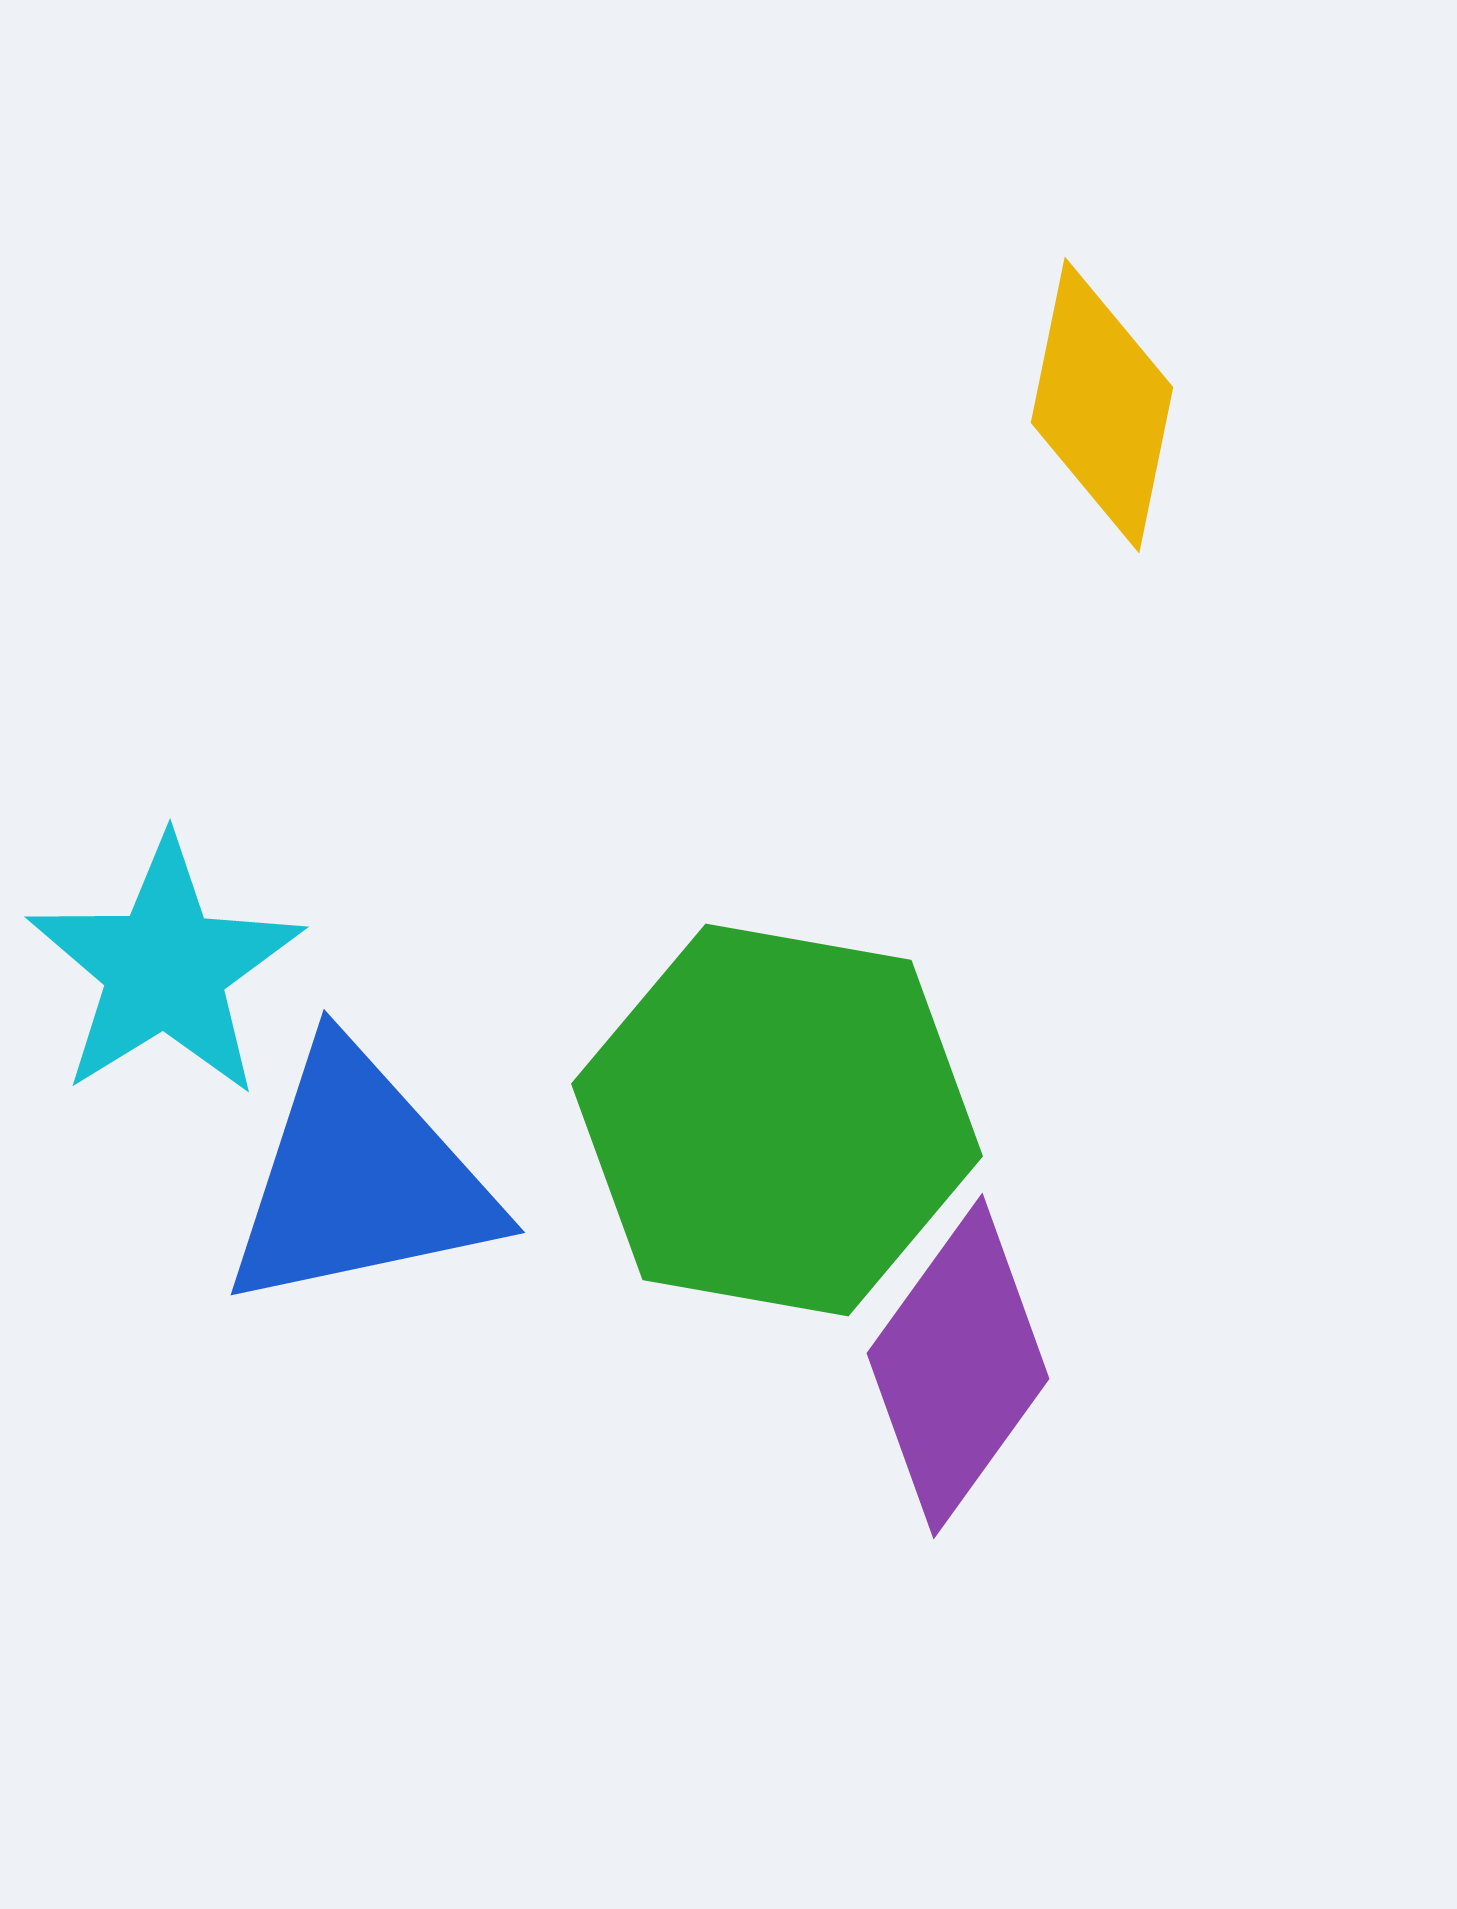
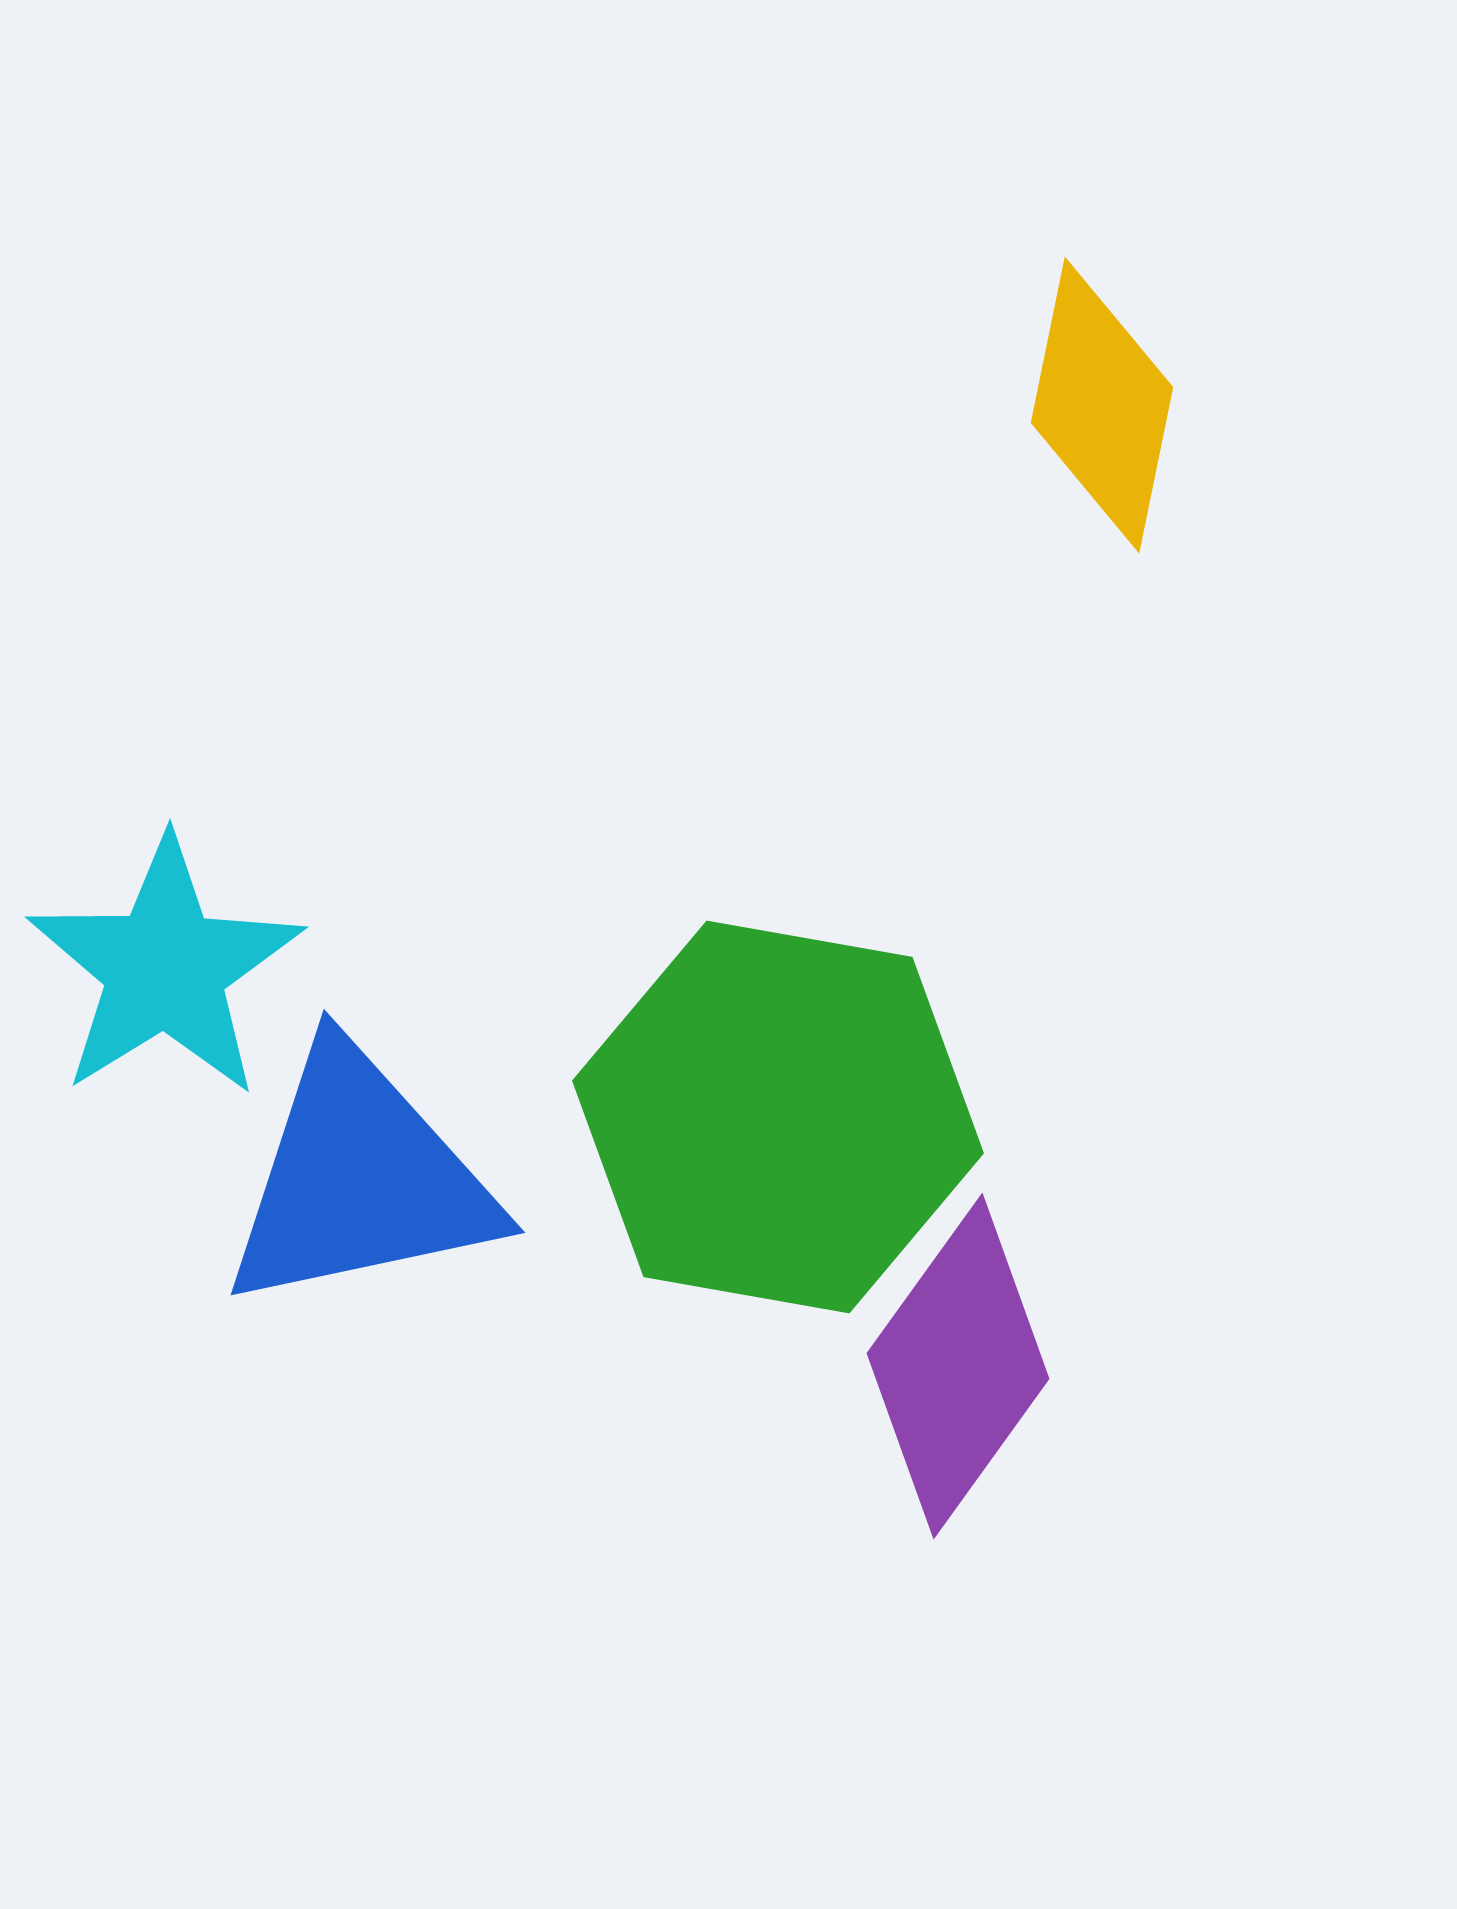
green hexagon: moved 1 px right, 3 px up
